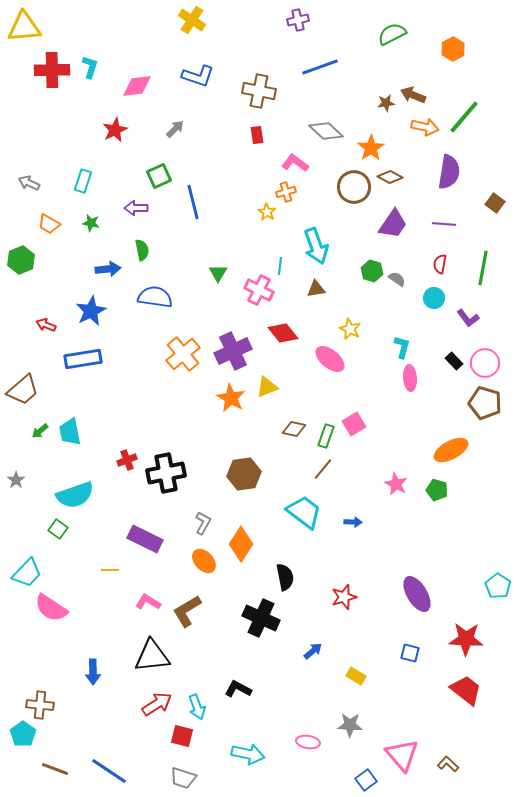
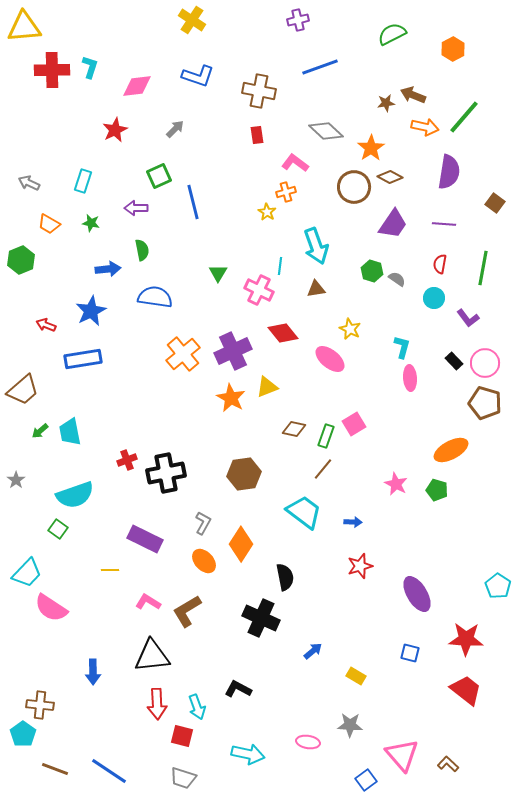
red star at (344, 597): moved 16 px right, 31 px up
red arrow at (157, 704): rotated 120 degrees clockwise
